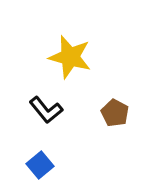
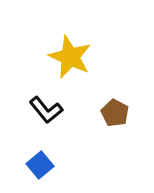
yellow star: rotated 9 degrees clockwise
